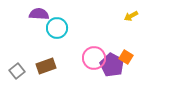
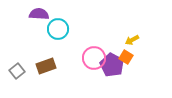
yellow arrow: moved 1 px right, 24 px down
cyan circle: moved 1 px right, 1 px down
